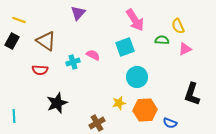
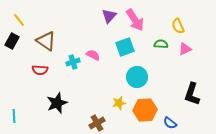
purple triangle: moved 31 px right, 3 px down
yellow line: rotated 32 degrees clockwise
green semicircle: moved 1 px left, 4 px down
blue semicircle: rotated 16 degrees clockwise
